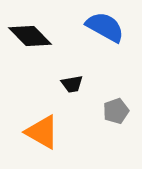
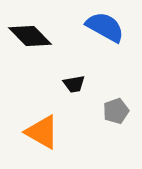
black trapezoid: moved 2 px right
